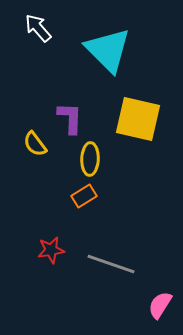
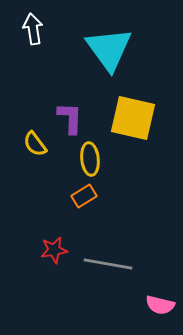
white arrow: moved 5 px left, 1 px down; rotated 32 degrees clockwise
cyan triangle: moved 1 px right, 1 px up; rotated 9 degrees clockwise
yellow square: moved 5 px left, 1 px up
yellow ellipse: rotated 8 degrees counterclockwise
red star: moved 3 px right
gray line: moved 3 px left; rotated 9 degrees counterclockwise
pink semicircle: rotated 108 degrees counterclockwise
